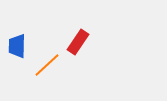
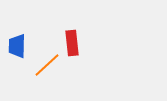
red rectangle: moved 6 px left, 1 px down; rotated 40 degrees counterclockwise
